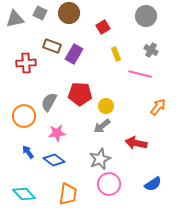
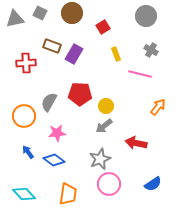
brown circle: moved 3 px right
gray arrow: moved 2 px right
